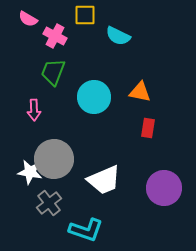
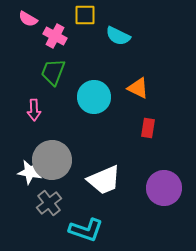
orange triangle: moved 2 px left, 4 px up; rotated 15 degrees clockwise
gray circle: moved 2 px left, 1 px down
